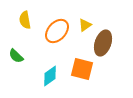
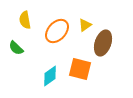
green semicircle: moved 8 px up
orange square: moved 2 px left
